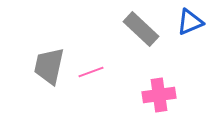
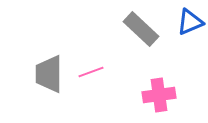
gray trapezoid: moved 8 px down; rotated 12 degrees counterclockwise
